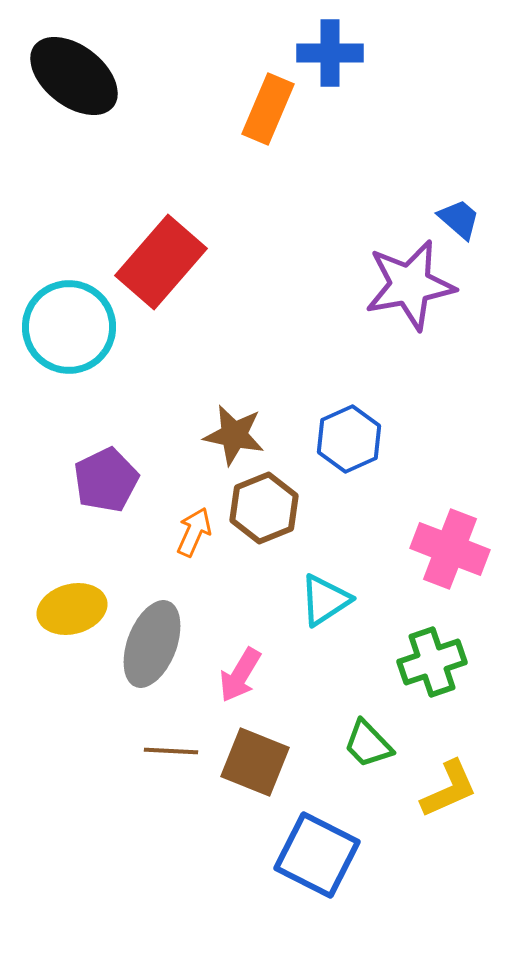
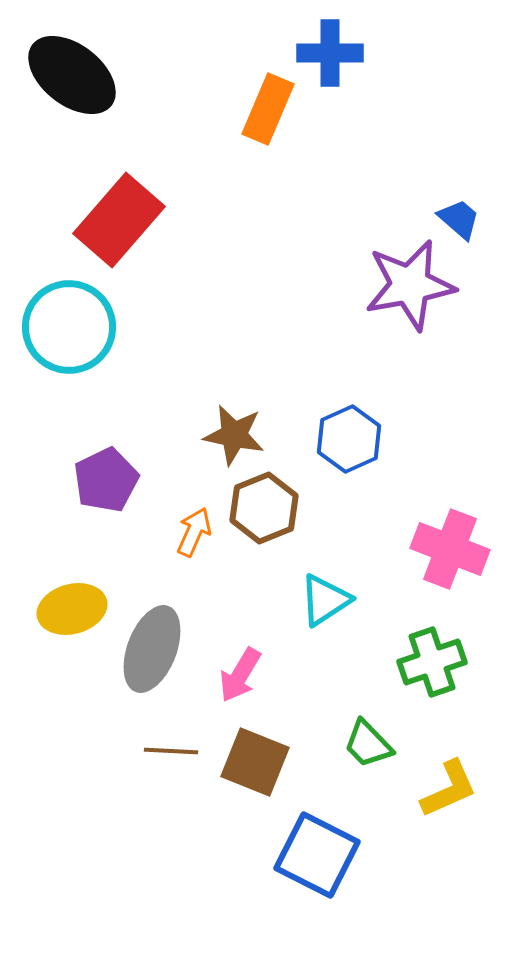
black ellipse: moved 2 px left, 1 px up
red rectangle: moved 42 px left, 42 px up
gray ellipse: moved 5 px down
